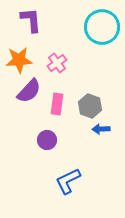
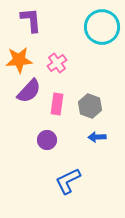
blue arrow: moved 4 px left, 8 px down
